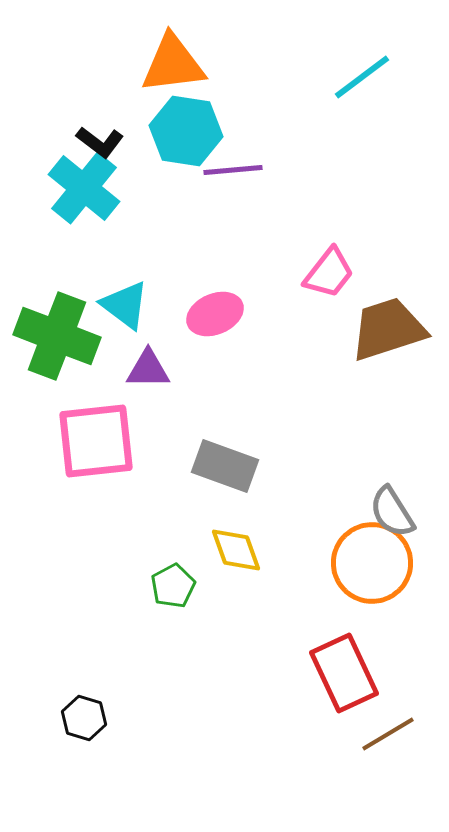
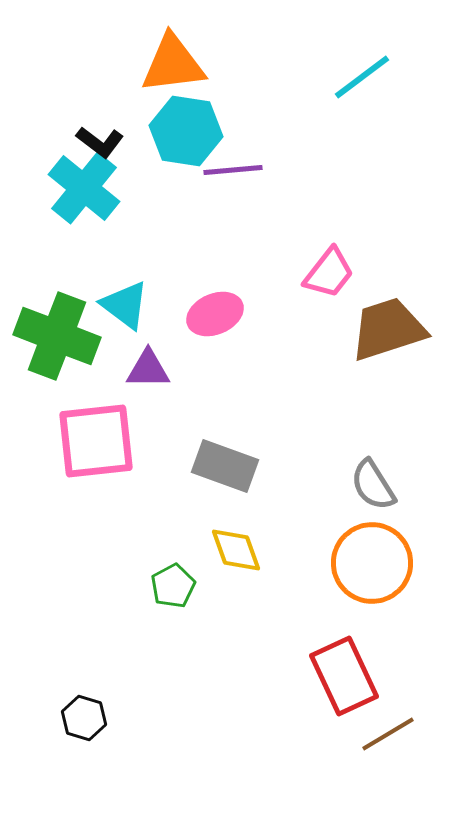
gray semicircle: moved 19 px left, 27 px up
red rectangle: moved 3 px down
